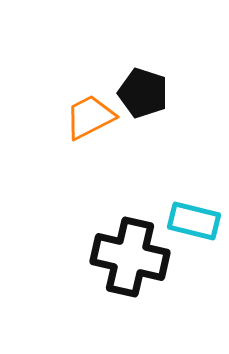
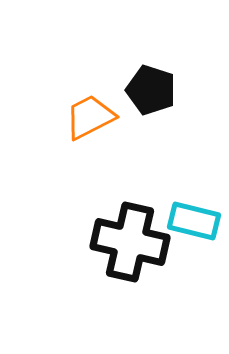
black pentagon: moved 8 px right, 3 px up
black cross: moved 15 px up
